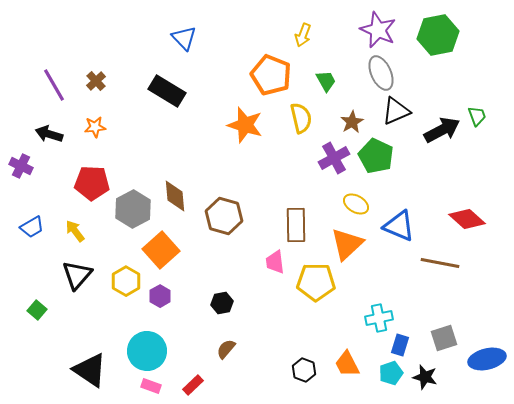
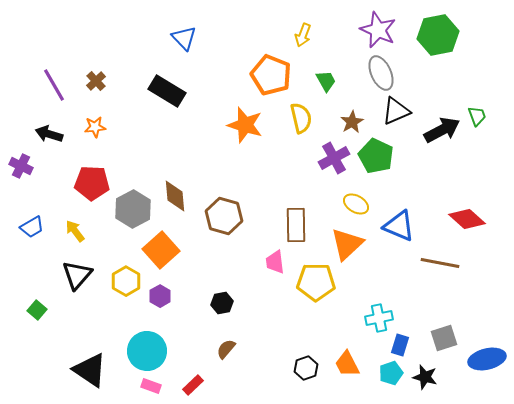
black hexagon at (304, 370): moved 2 px right, 2 px up; rotated 20 degrees clockwise
